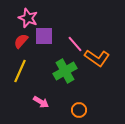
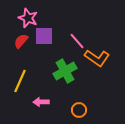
pink line: moved 2 px right, 3 px up
yellow line: moved 10 px down
pink arrow: rotated 147 degrees clockwise
